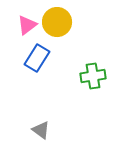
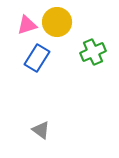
pink triangle: rotated 20 degrees clockwise
green cross: moved 24 px up; rotated 15 degrees counterclockwise
